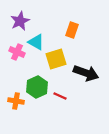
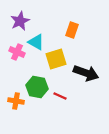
green hexagon: rotated 25 degrees counterclockwise
